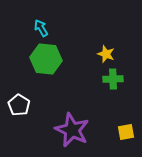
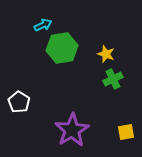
cyan arrow: moved 2 px right, 3 px up; rotated 96 degrees clockwise
green hexagon: moved 16 px right, 11 px up; rotated 16 degrees counterclockwise
green cross: rotated 24 degrees counterclockwise
white pentagon: moved 3 px up
purple star: rotated 16 degrees clockwise
